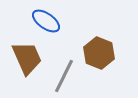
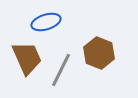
blue ellipse: moved 1 px down; rotated 52 degrees counterclockwise
gray line: moved 3 px left, 6 px up
